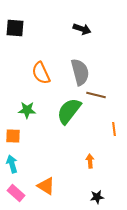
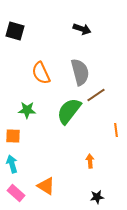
black square: moved 3 px down; rotated 12 degrees clockwise
brown line: rotated 48 degrees counterclockwise
orange line: moved 2 px right, 1 px down
